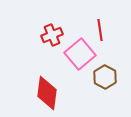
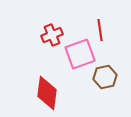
pink square: rotated 20 degrees clockwise
brown hexagon: rotated 20 degrees clockwise
